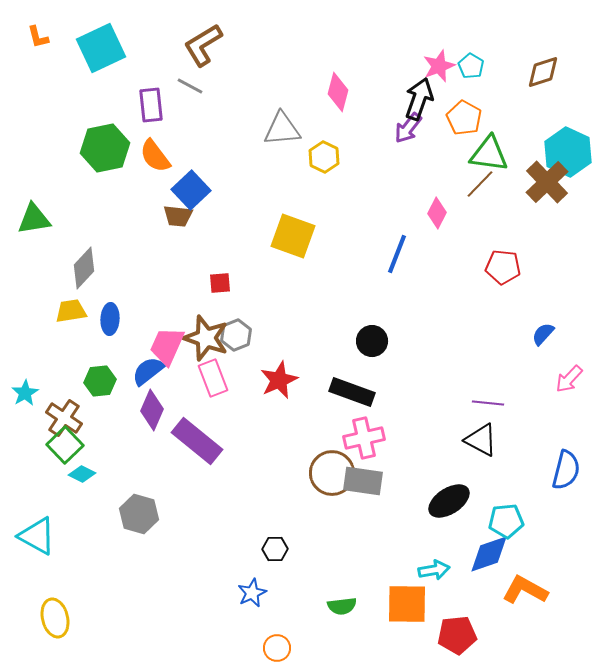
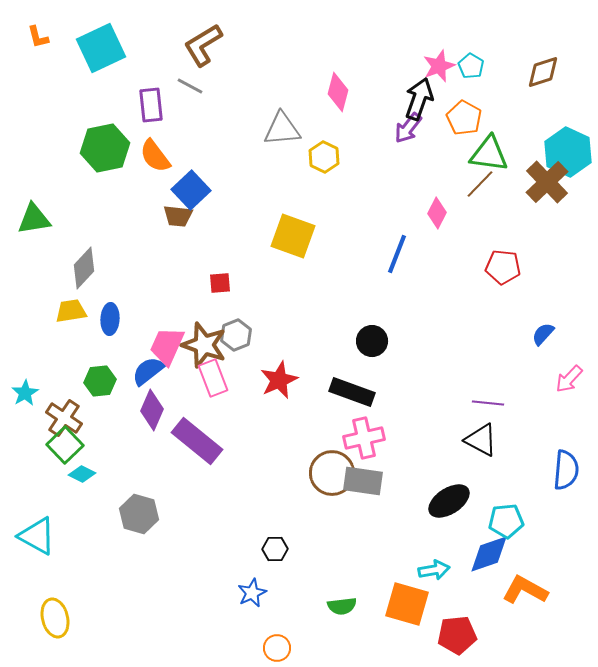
brown star at (206, 338): moved 2 px left, 7 px down
blue semicircle at (566, 470): rotated 9 degrees counterclockwise
orange square at (407, 604): rotated 15 degrees clockwise
